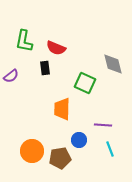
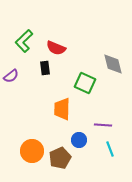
green L-shape: rotated 35 degrees clockwise
brown pentagon: rotated 15 degrees counterclockwise
